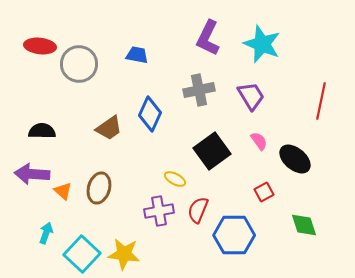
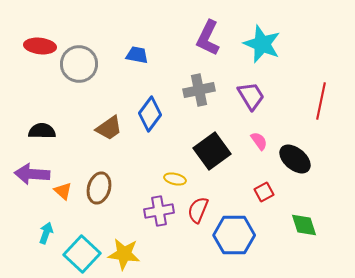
blue diamond: rotated 12 degrees clockwise
yellow ellipse: rotated 15 degrees counterclockwise
